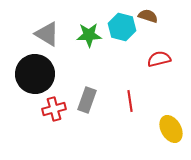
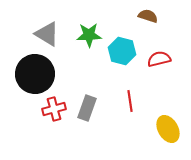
cyan hexagon: moved 24 px down
gray rectangle: moved 8 px down
yellow ellipse: moved 3 px left
